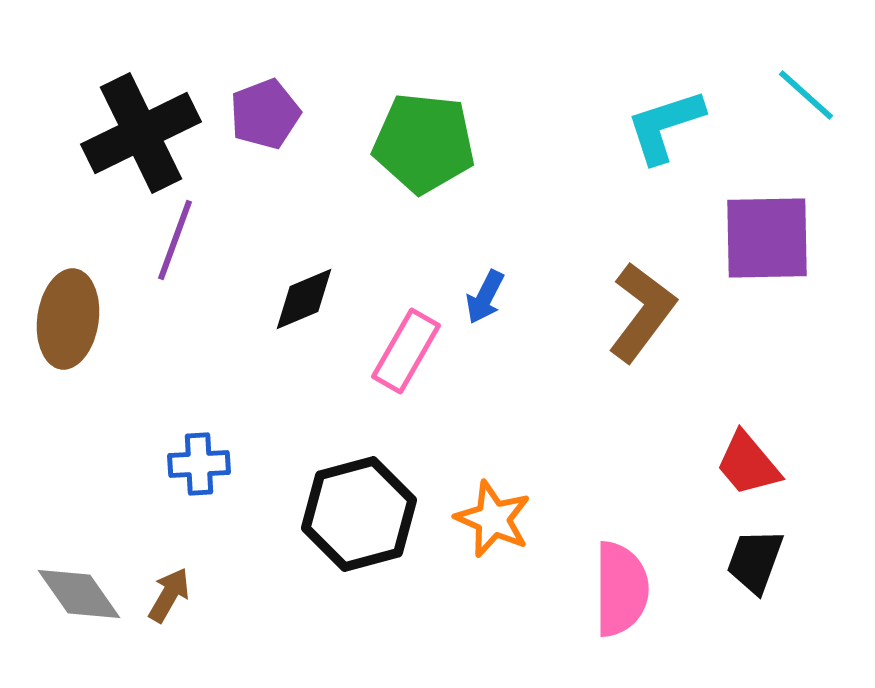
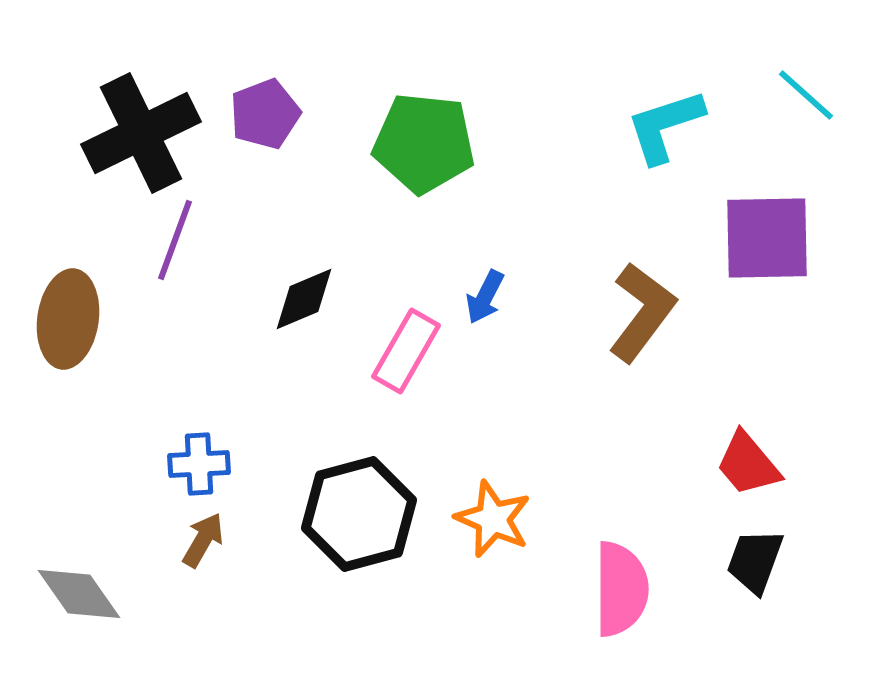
brown arrow: moved 34 px right, 55 px up
